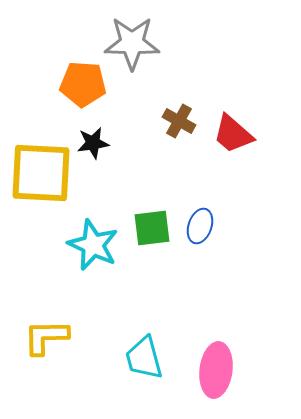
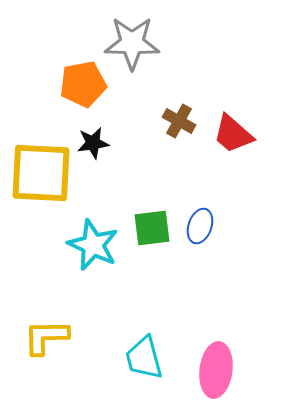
orange pentagon: rotated 15 degrees counterclockwise
